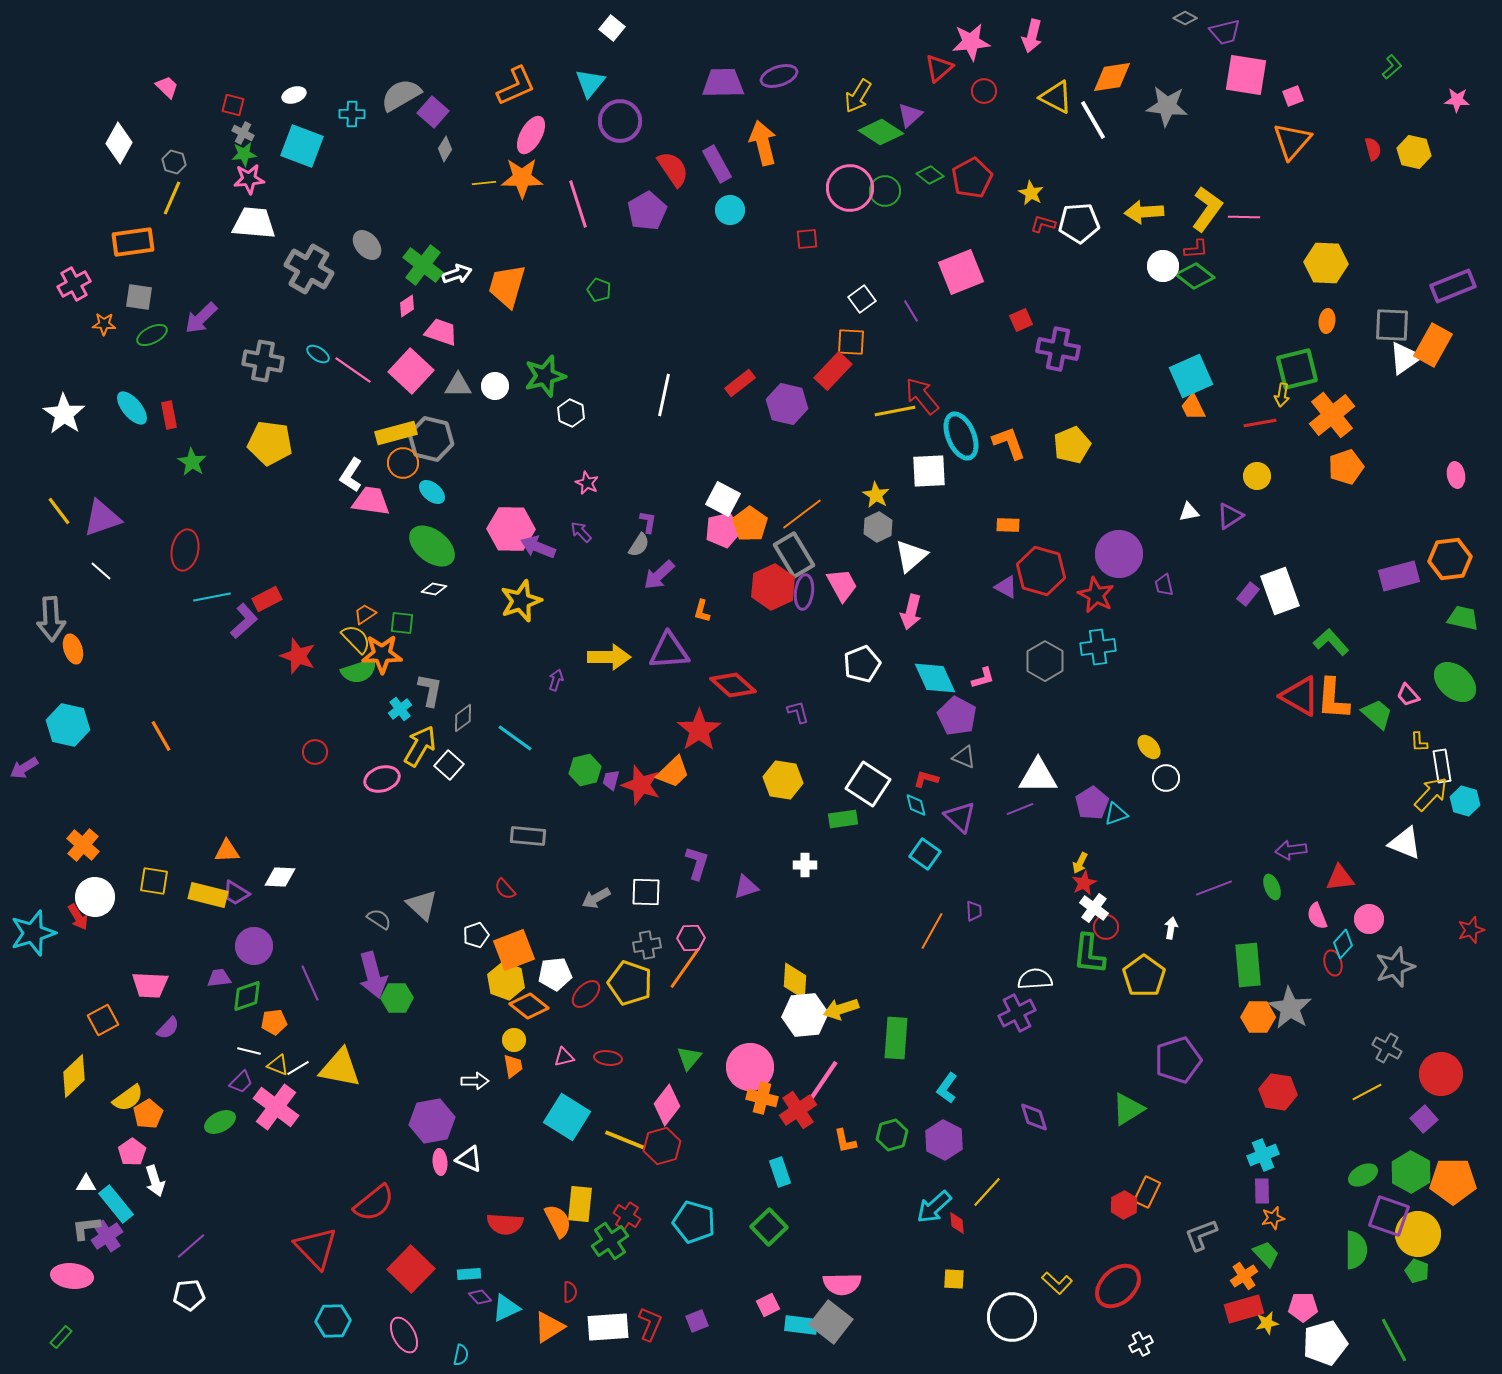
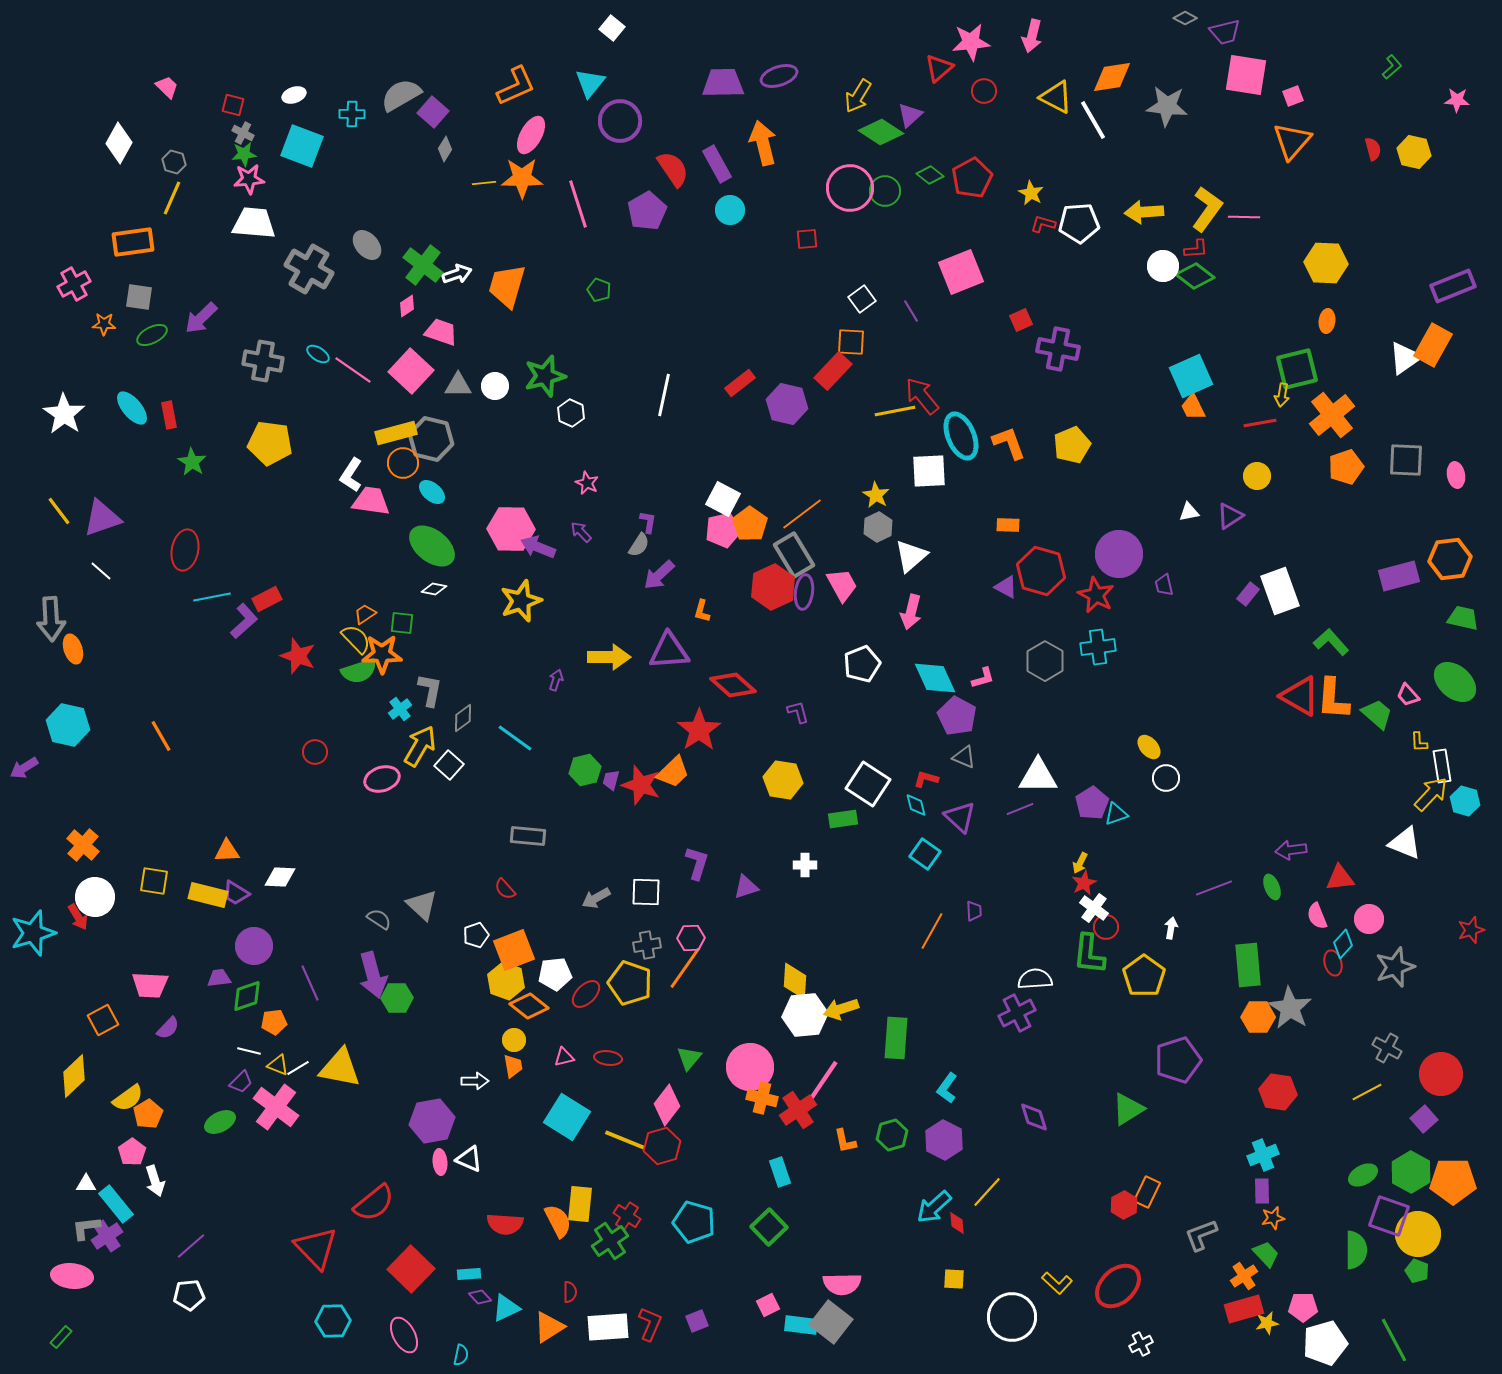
gray square at (1392, 325): moved 14 px right, 135 px down
